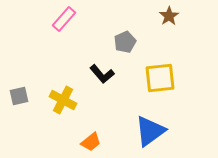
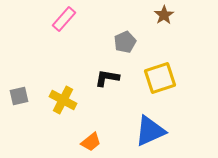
brown star: moved 5 px left, 1 px up
black L-shape: moved 5 px right, 4 px down; rotated 140 degrees clockwise
yellow square: rotated 12 degrees counterclockwise
blue triangle: rotated 12 degrees clockwise
